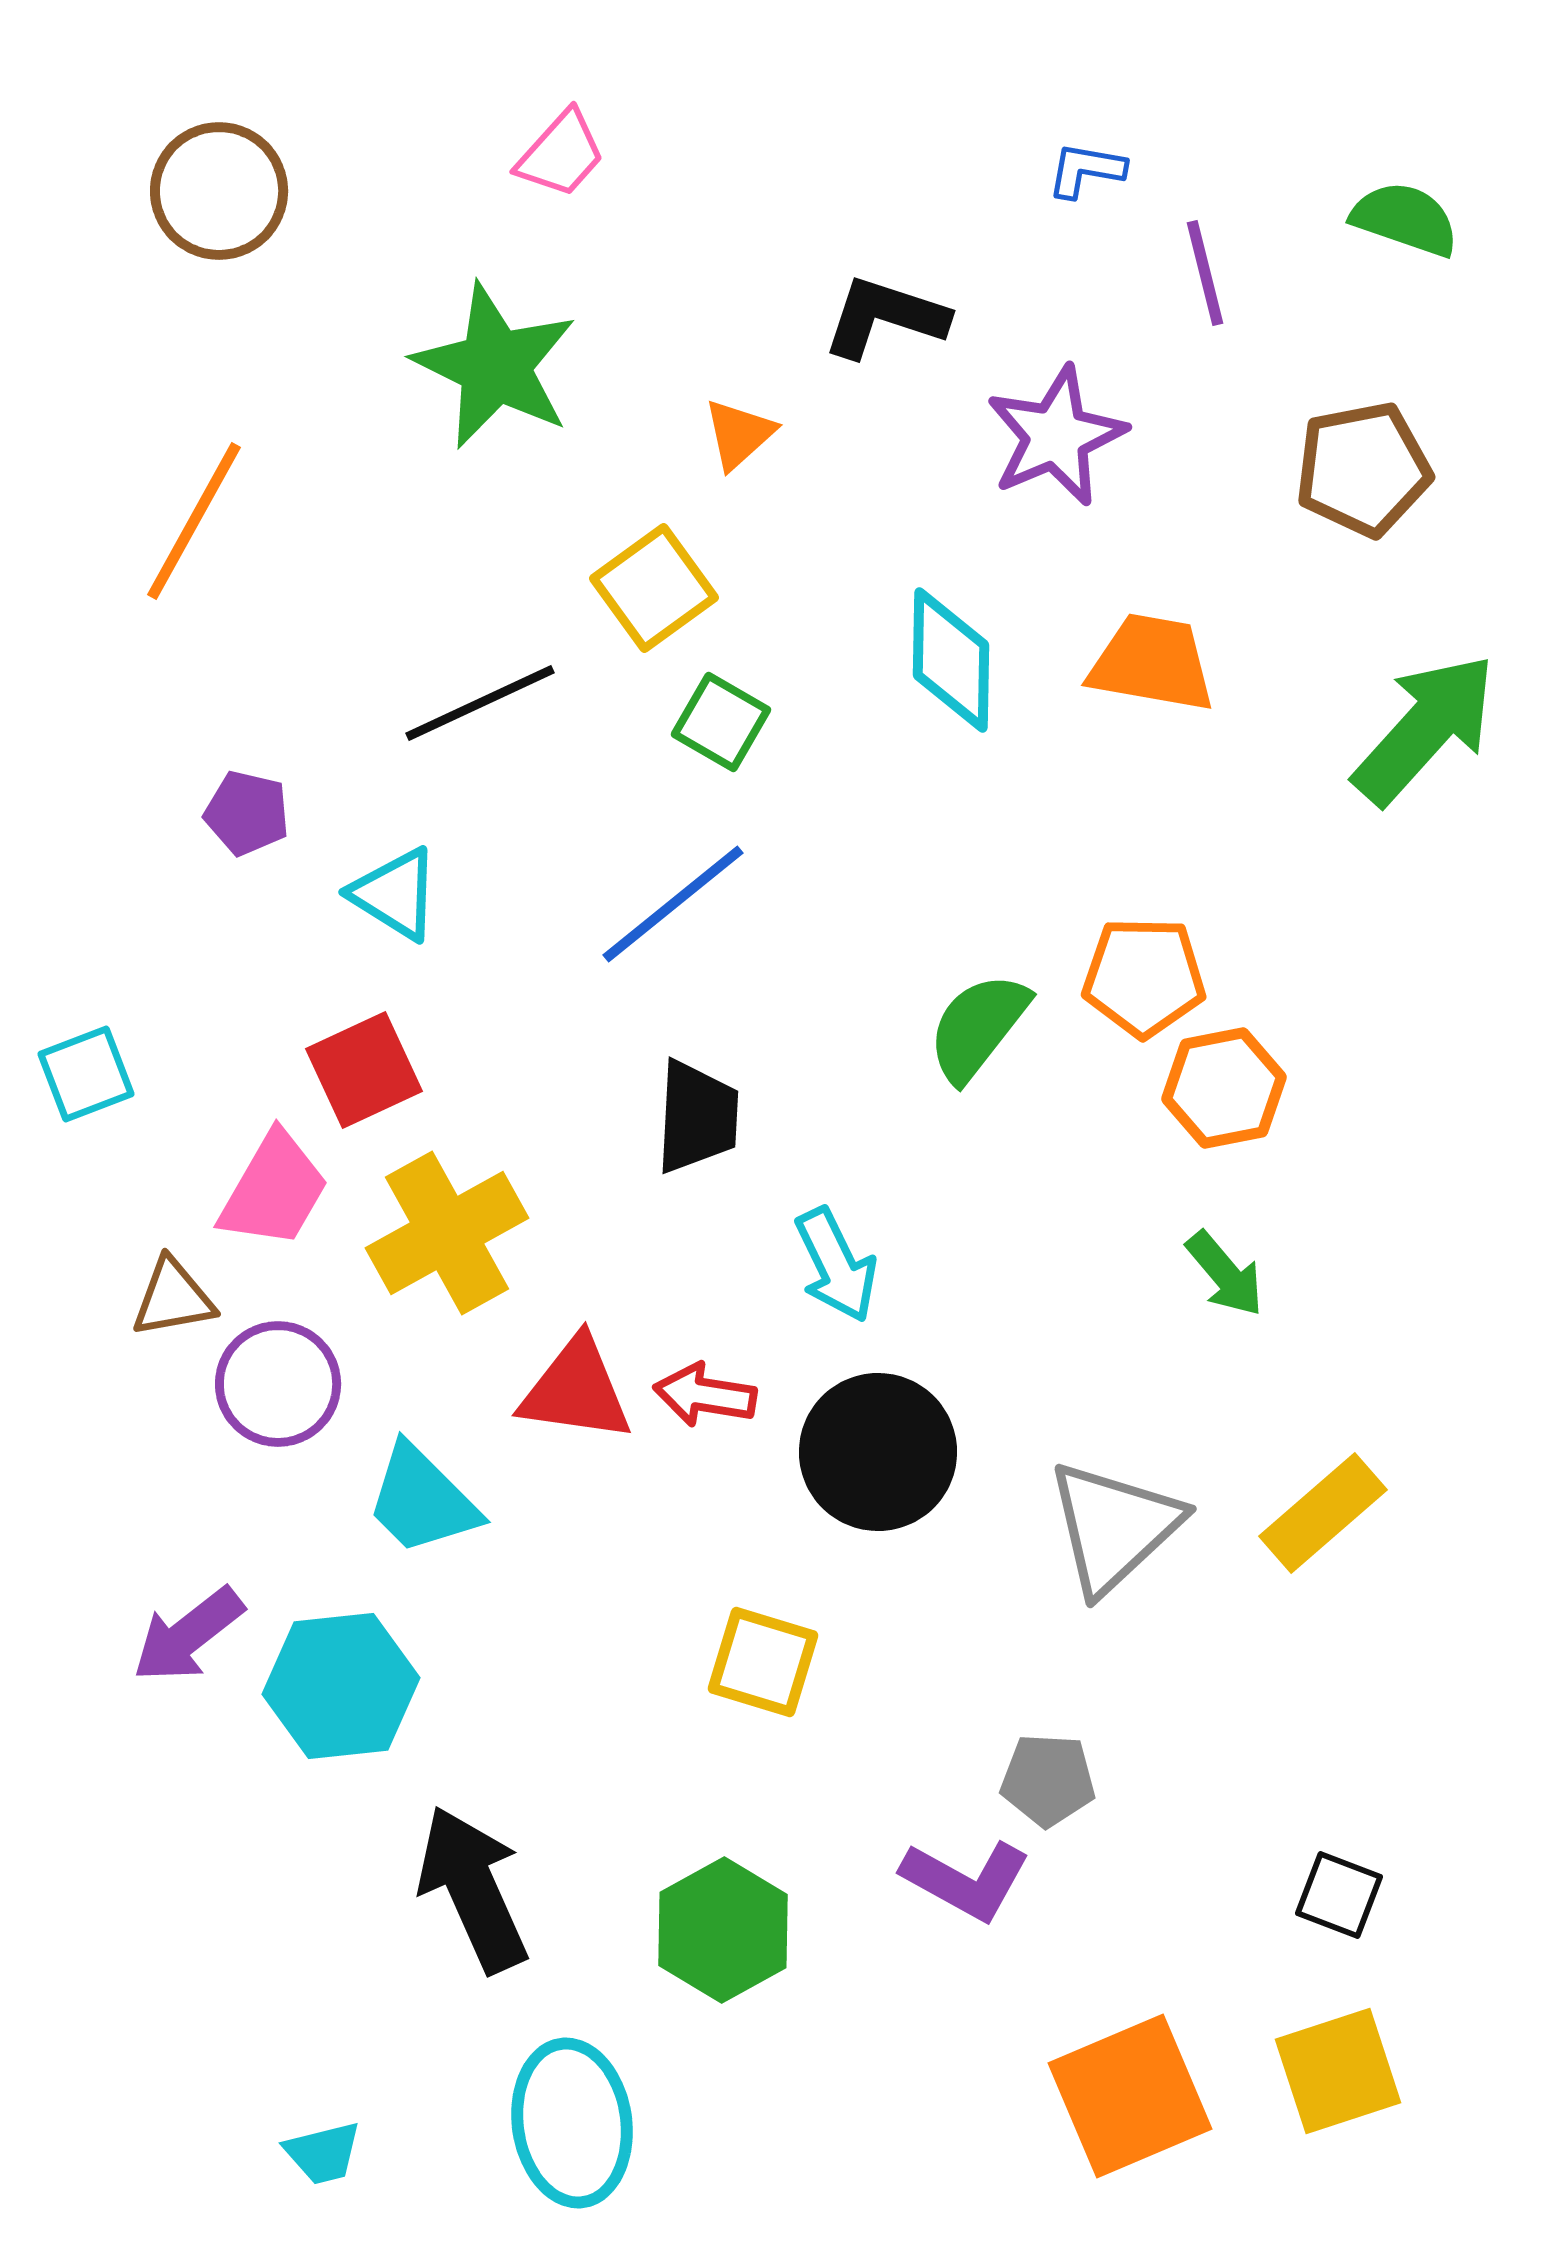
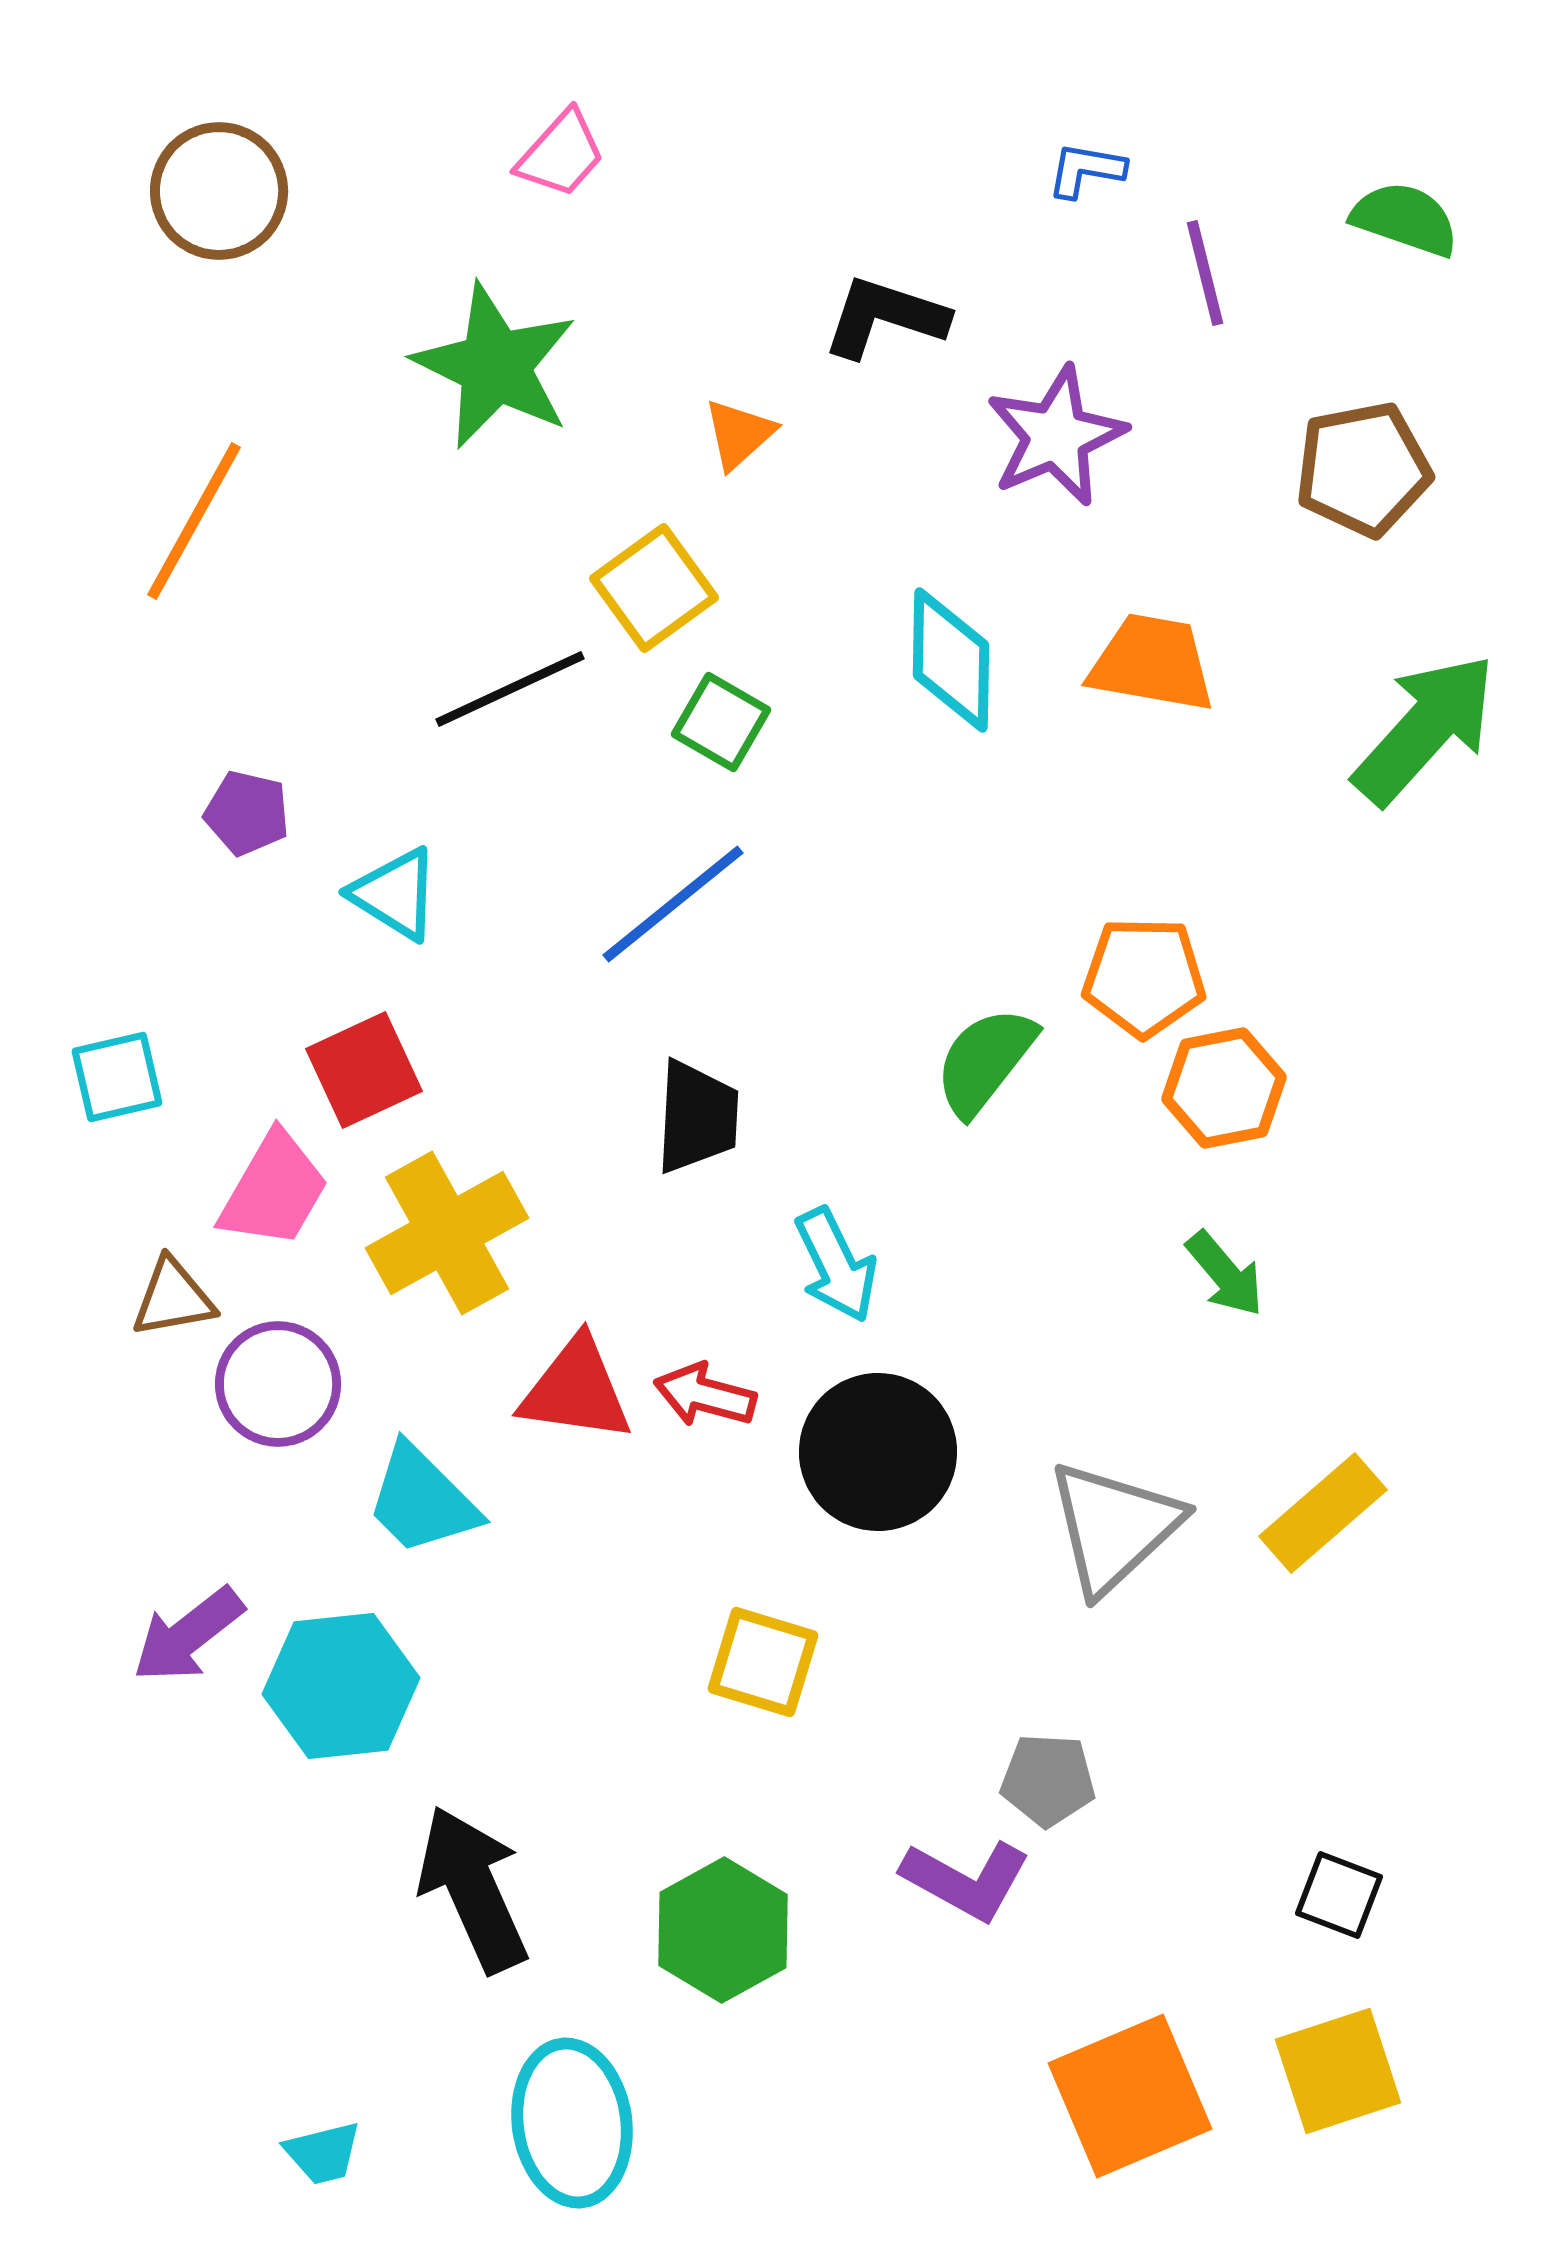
black line at (480, 703): moved 30 px right, 14 px up
green semicircle at (978, 1027): moved 7 px right, 34 px down
cyan square at (86, 1074): moved 31 px right, 3 px down; rotated 8 degrees clockwise
red arrow at (705, 1395): rotated 6 degrees clockwise
